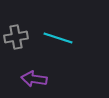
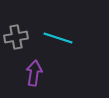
purple arrow: moved 6 px up; rotated 90 degrees clockwise
